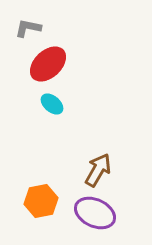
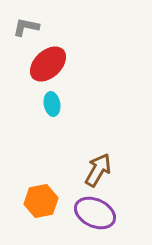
gray L-shape: moved 2 px left, 1 px up
cyan ellipse: rotated 40 degrees clockwise
